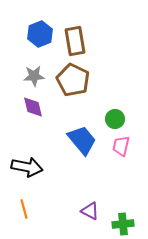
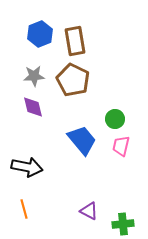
purple triangle: moved 1 px left
